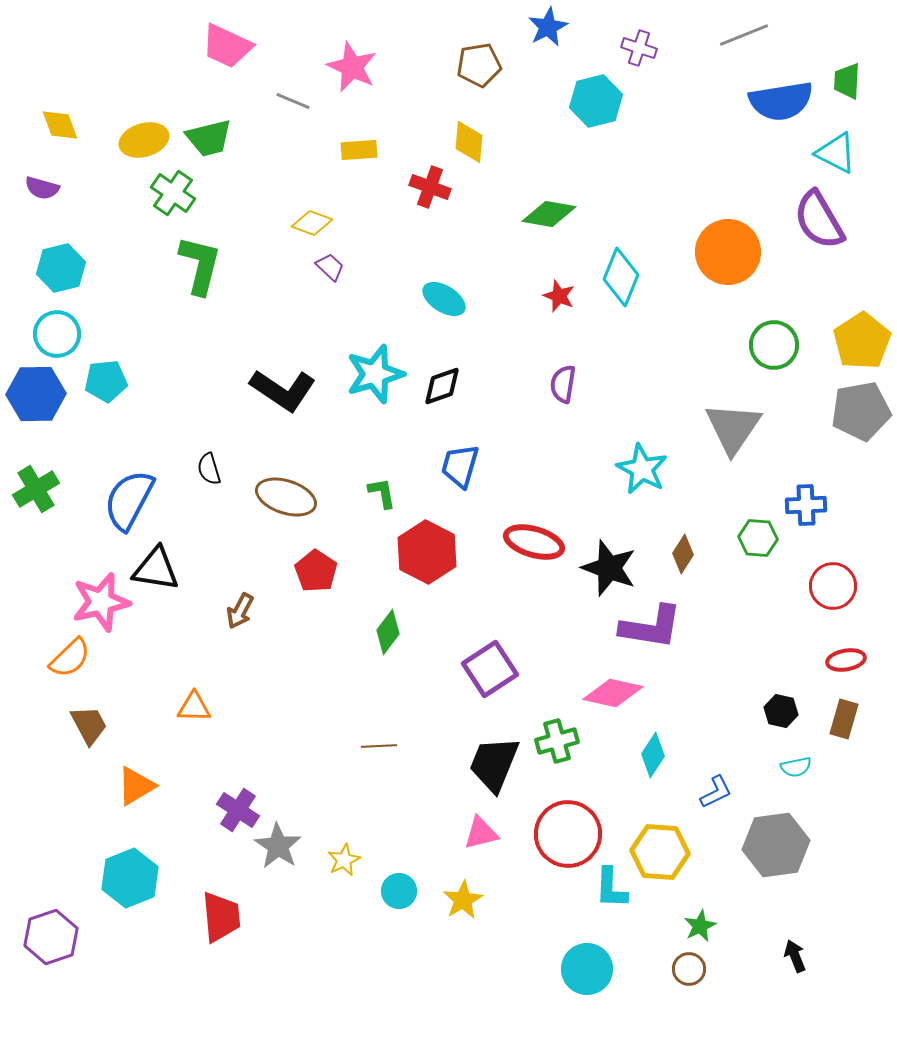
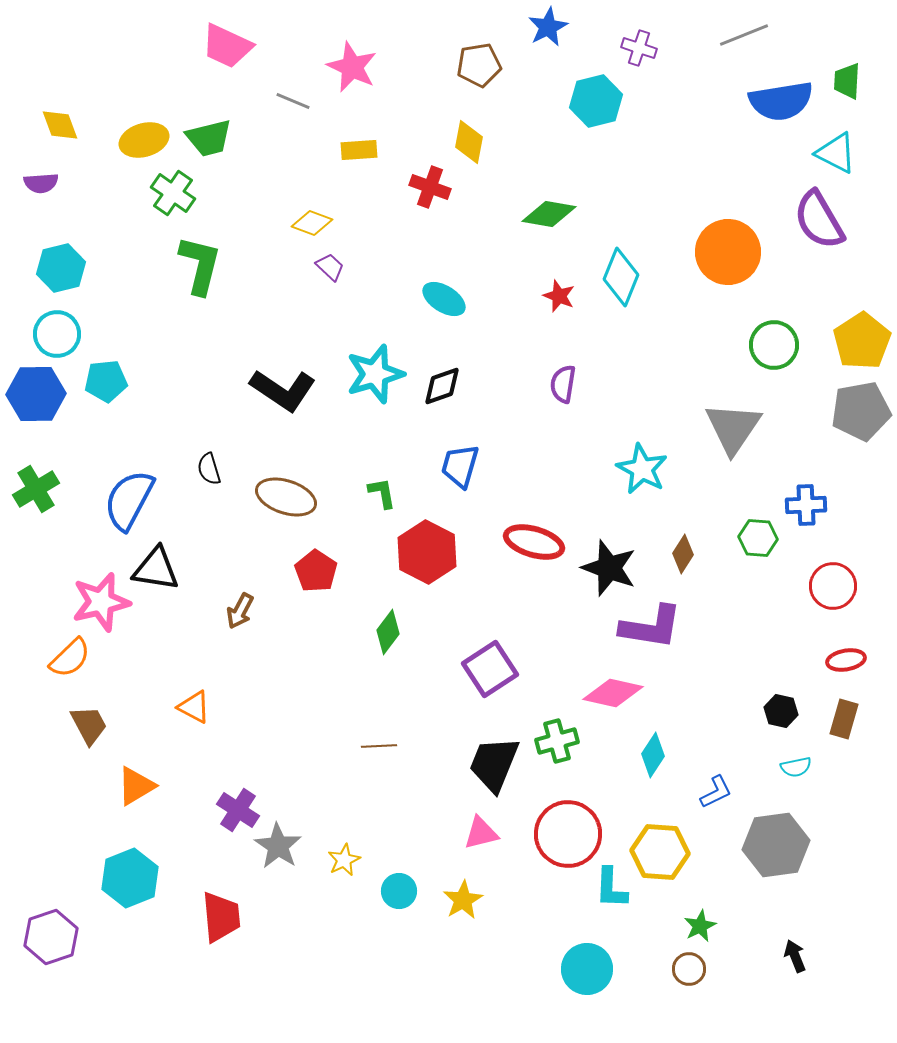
yellow diamond at (469, 142): rotated 6 degrees clockwise
purple semicircle at (42, 188): moved 1 px left, 5 px up; rotated 20 degrees counterclockwise
orange triangle at (194, 707): rotated 27 degrees clockwise
